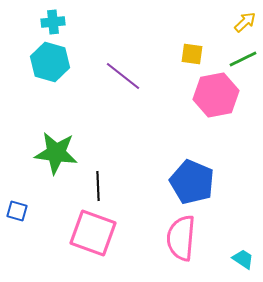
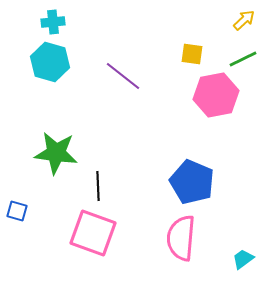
yellow arrow: moved 1 px left, 2 px up
cyan trapezoid: rotated 70 degrees counterclockwise
